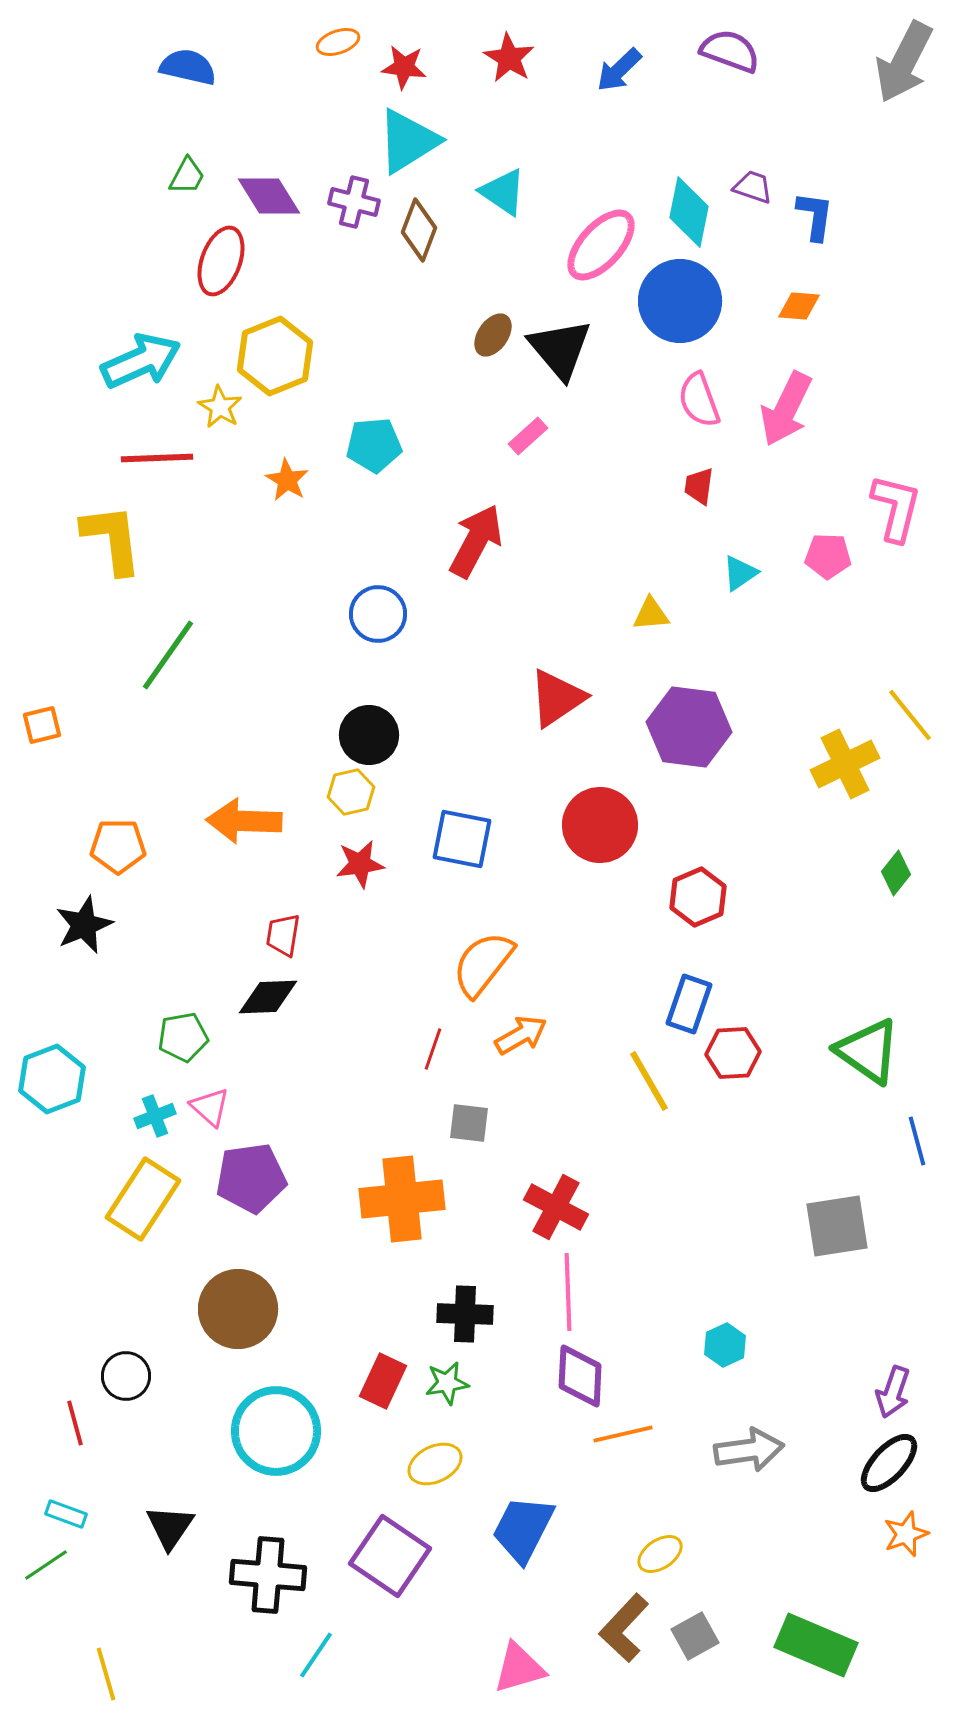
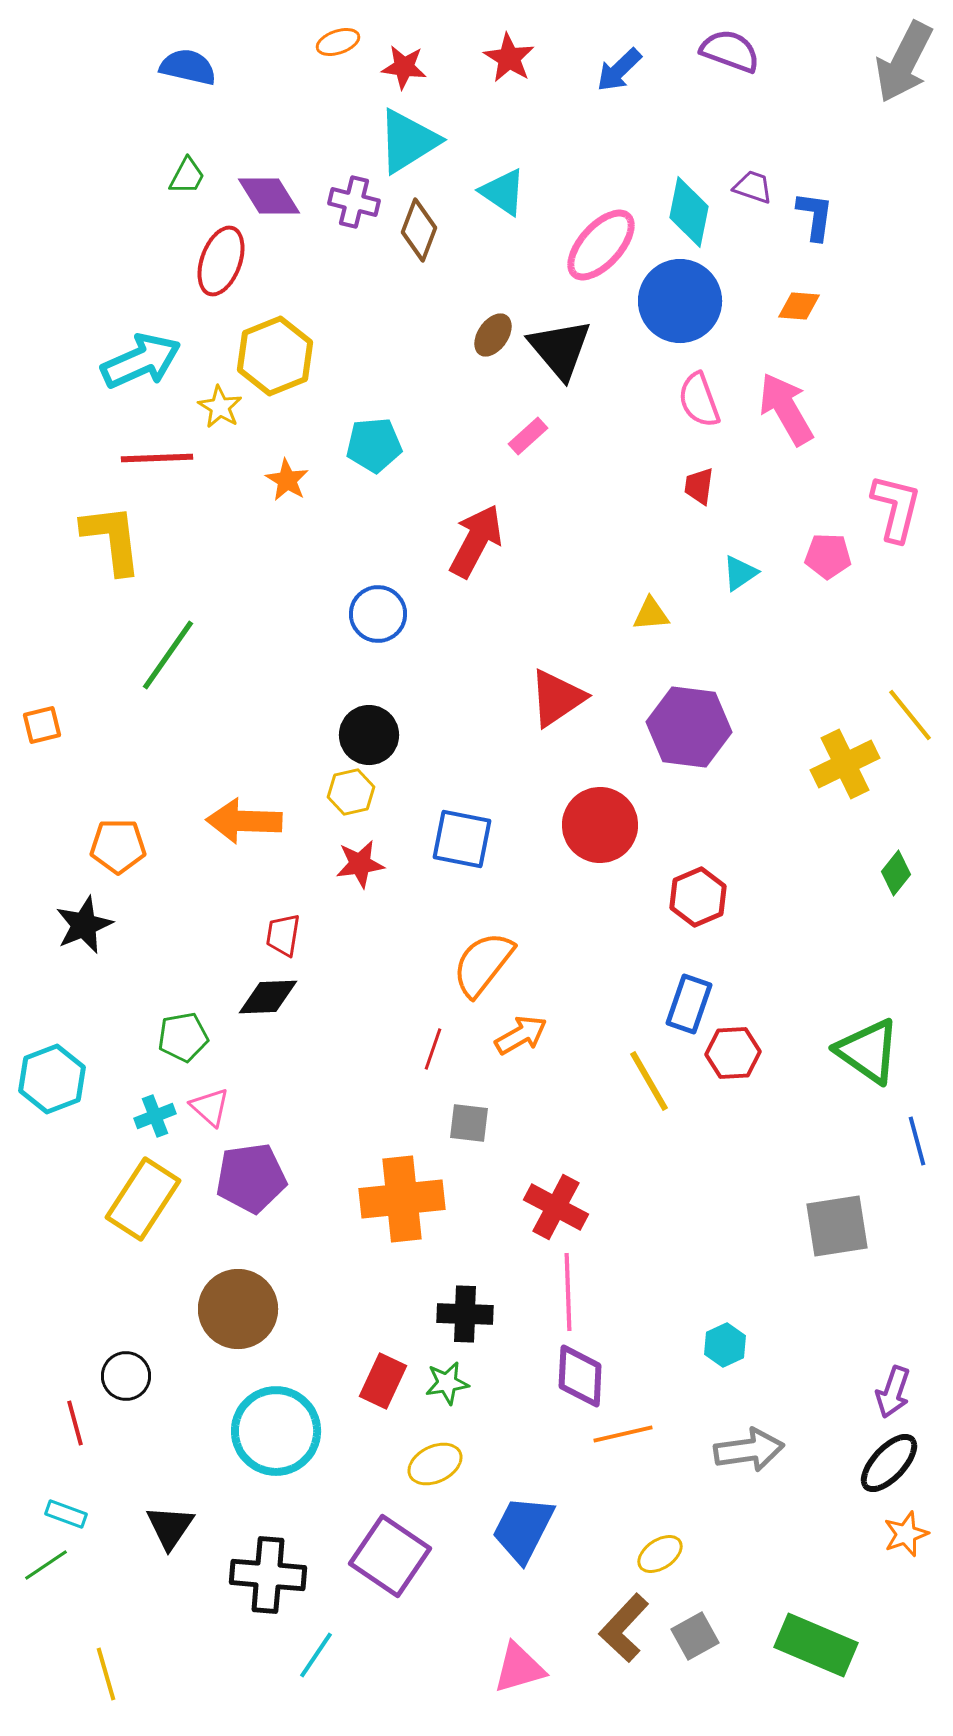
pink arrow at (786, 409): rotated 124 degrees clockwise
